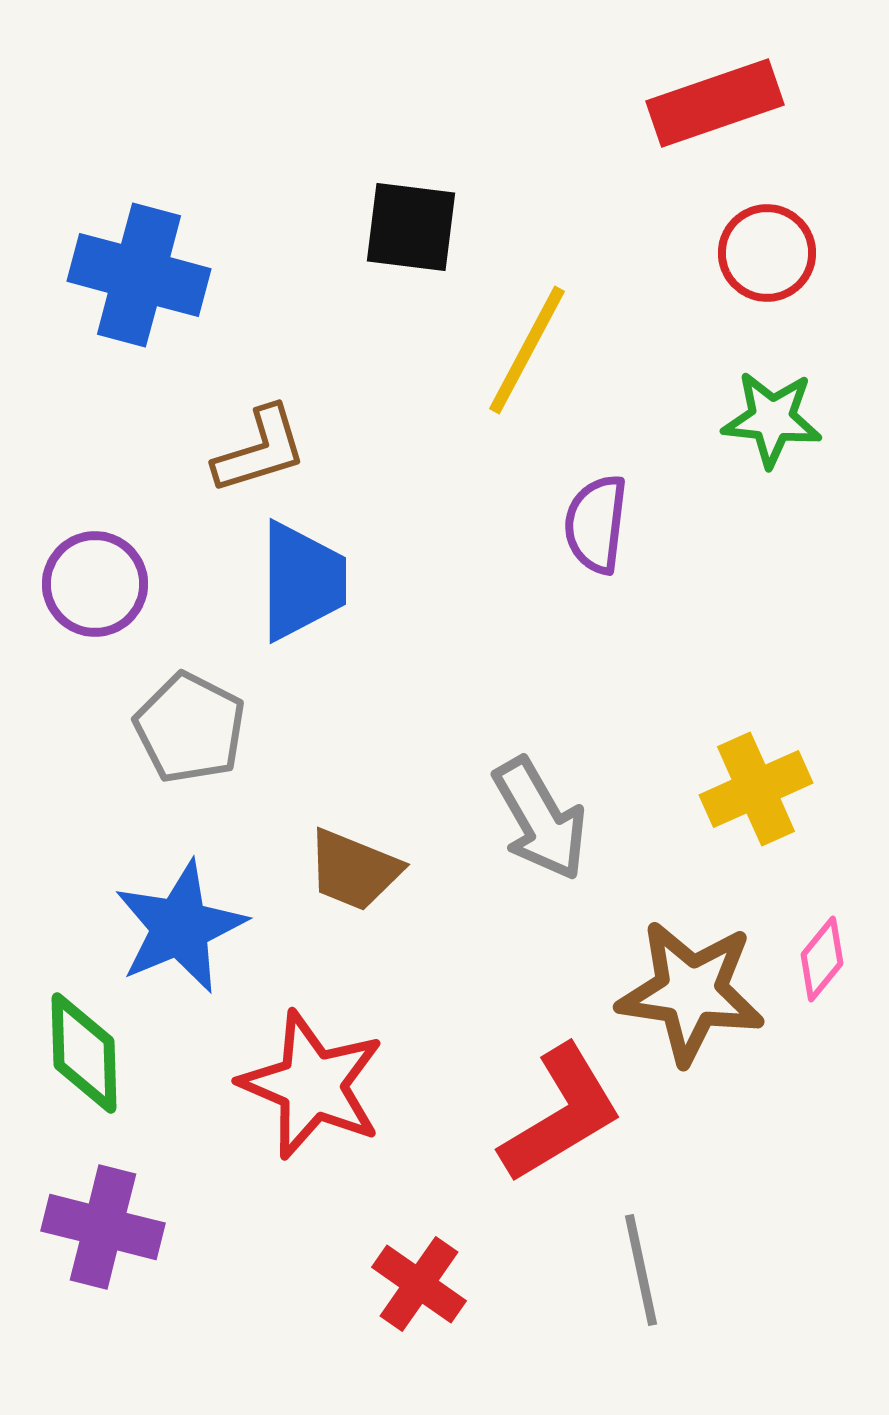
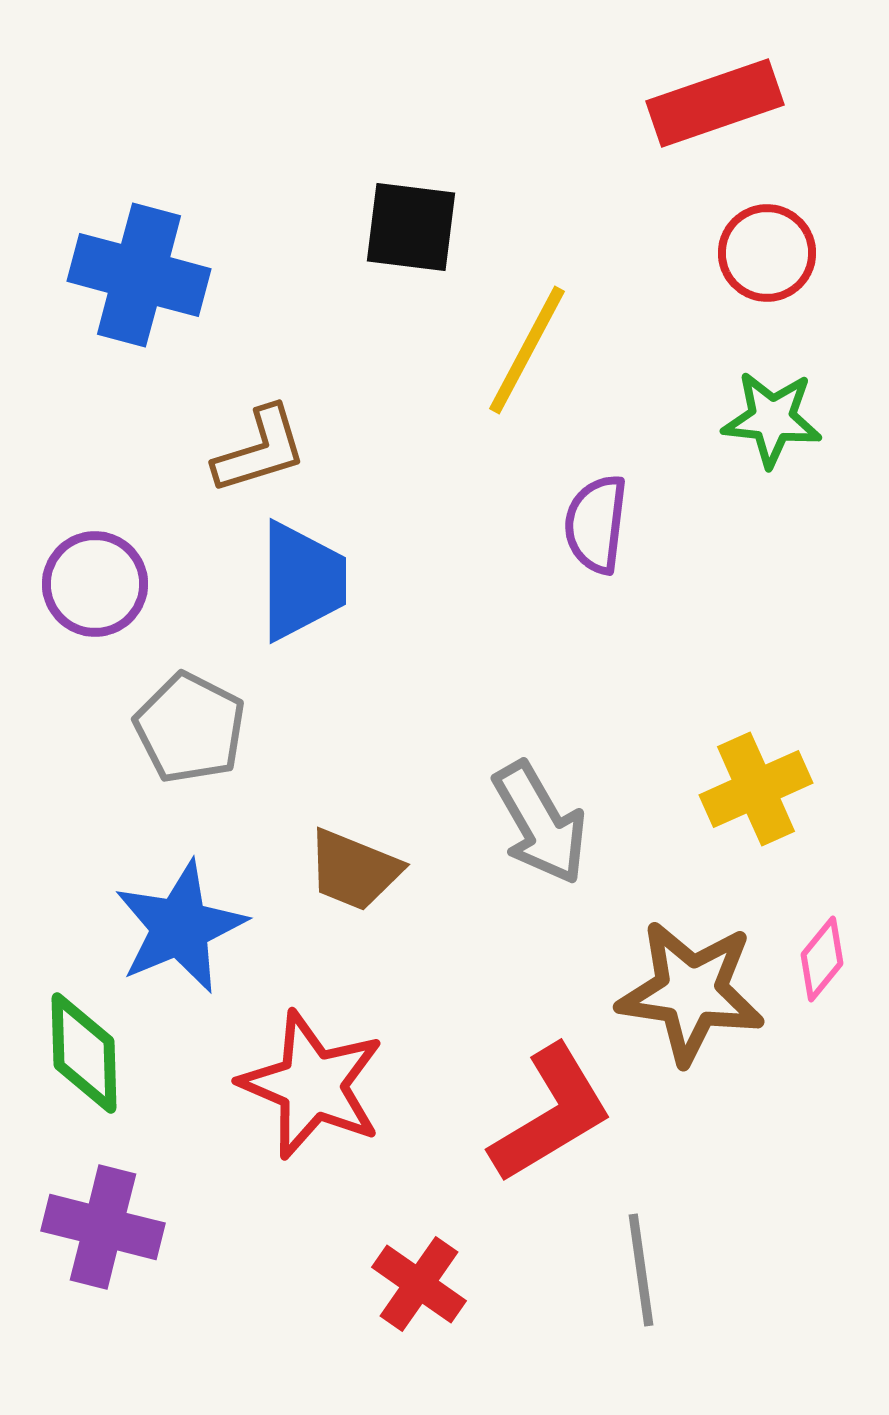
gray arrow: moved 4 px down
red L-shape: moved 10 px left
gray line: rotated 4 degrees clockwise
